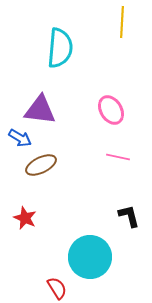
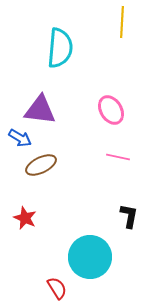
black L-shape: rotated 25 degrees clockwise
